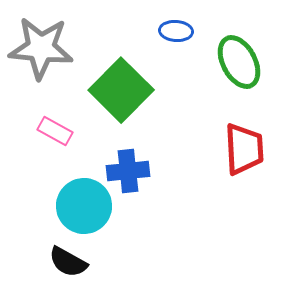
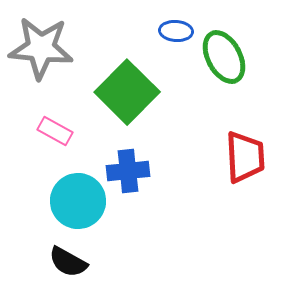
green ellipse: moved 15 px left, 5 px up
green square: moved 6 px right, 2 px down
red trapezoid: moved 1 px right, 8 px down
cyan circle: moved 6 px left, 5 px up
